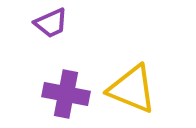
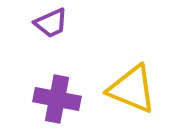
purple cross: moved 9 px left, 5 px down
